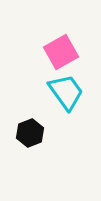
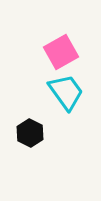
black hexagon: rotated 12 degrees counterclockwise
